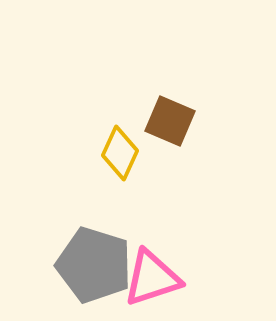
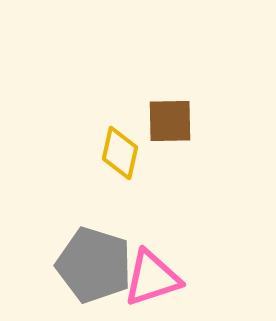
brown square: rotated 24 degrees counterclockwise
yellow diamond: rotated 12 degrees counterclockwise
